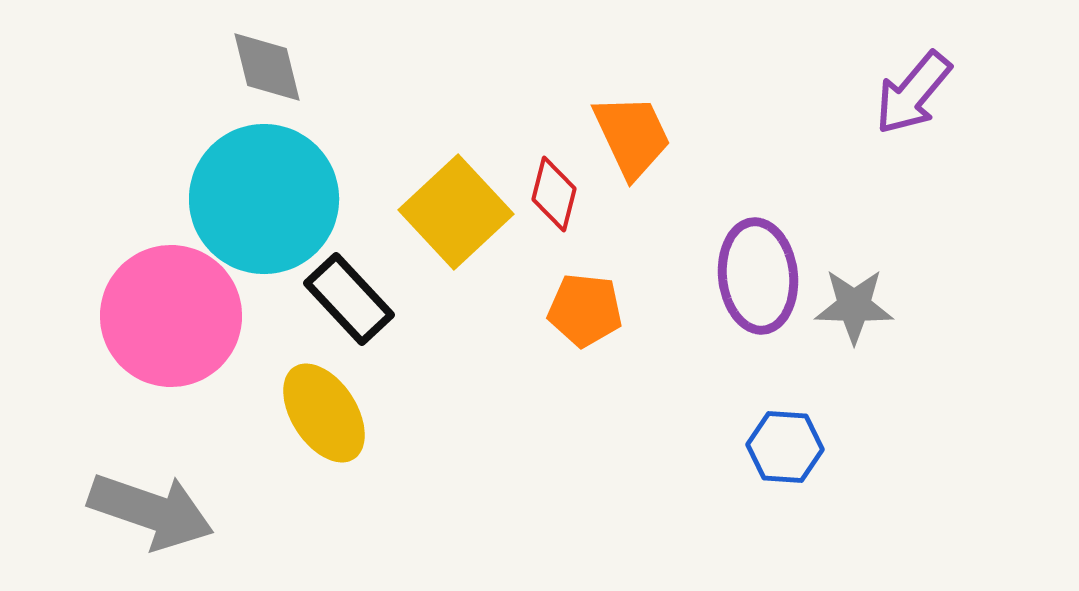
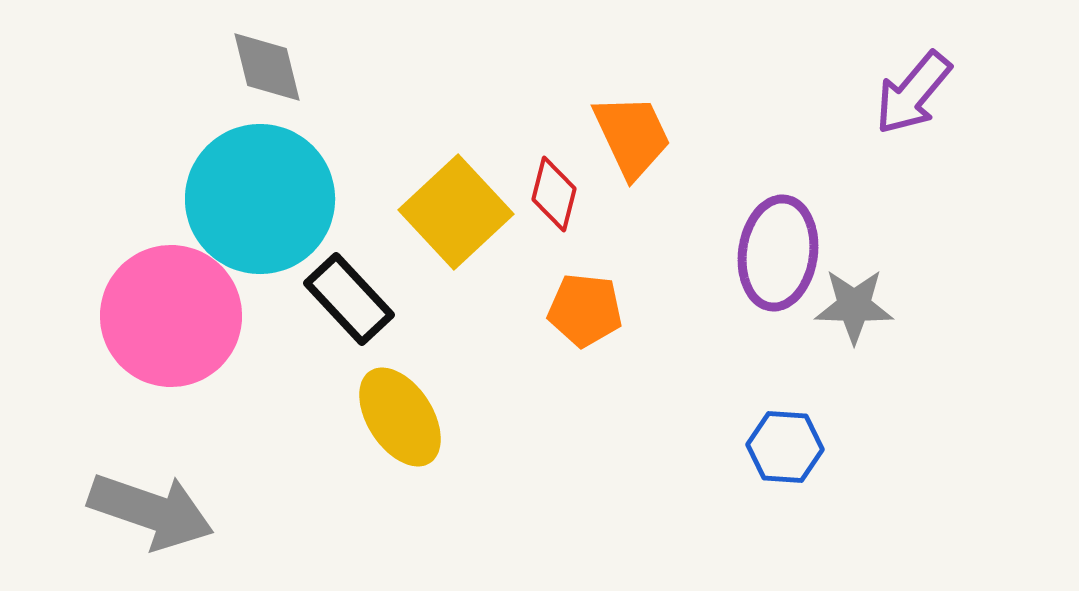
cyan circle: moved 4 px left
purple ellipse: moved 20 px right, 23 px up; rotated 14 degrees clockwise
yellow ellipse: moved 76 px right, 4 px down
